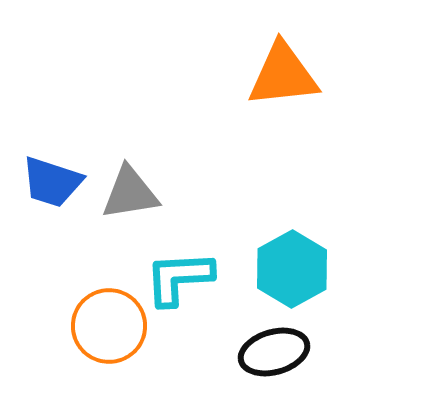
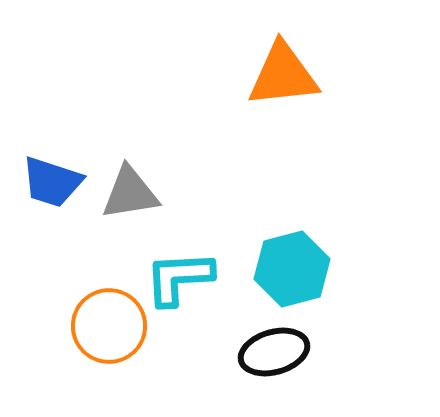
cyan hexagon: rotated 14 degrees clockwise
